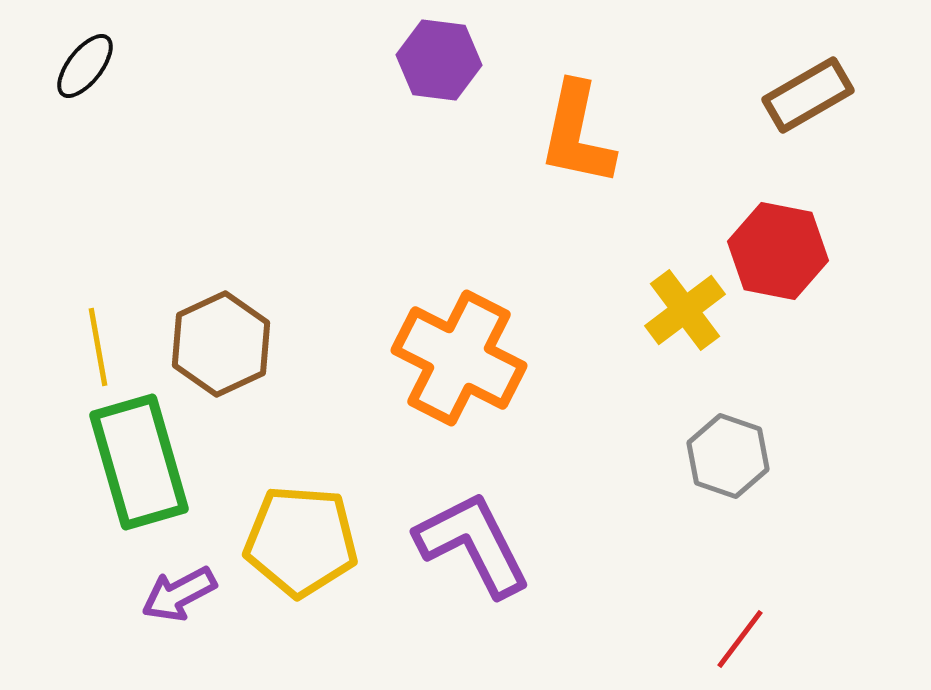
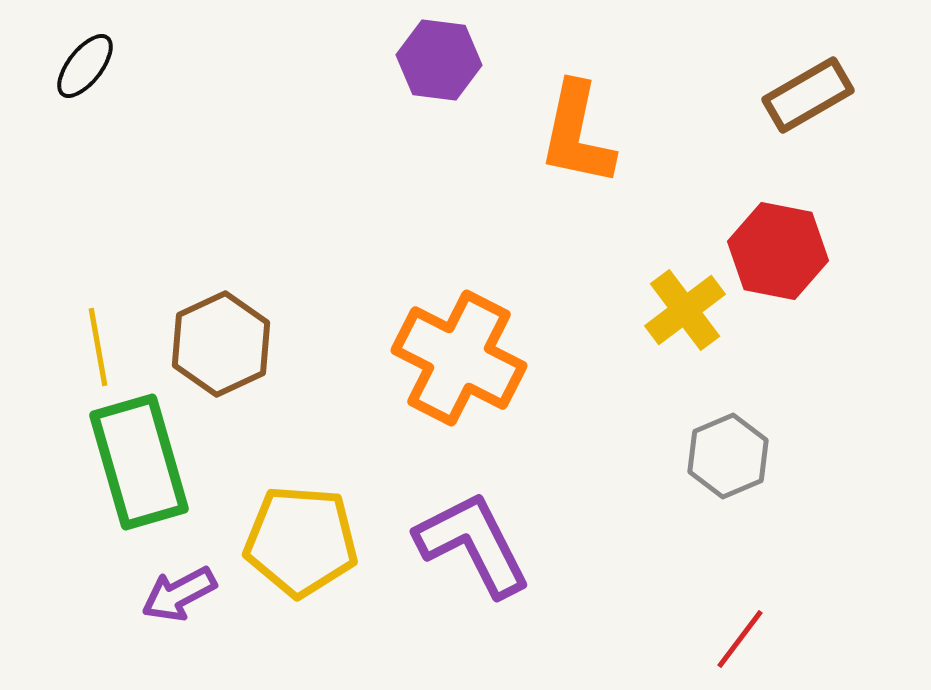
gray hexagon: rotated 18 degrees clockwise
